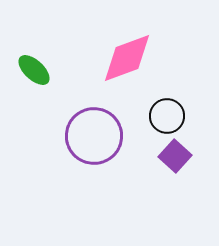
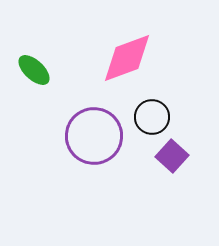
black circle: moved 15 px left, 1 px down
purple square: moved 3 px left
